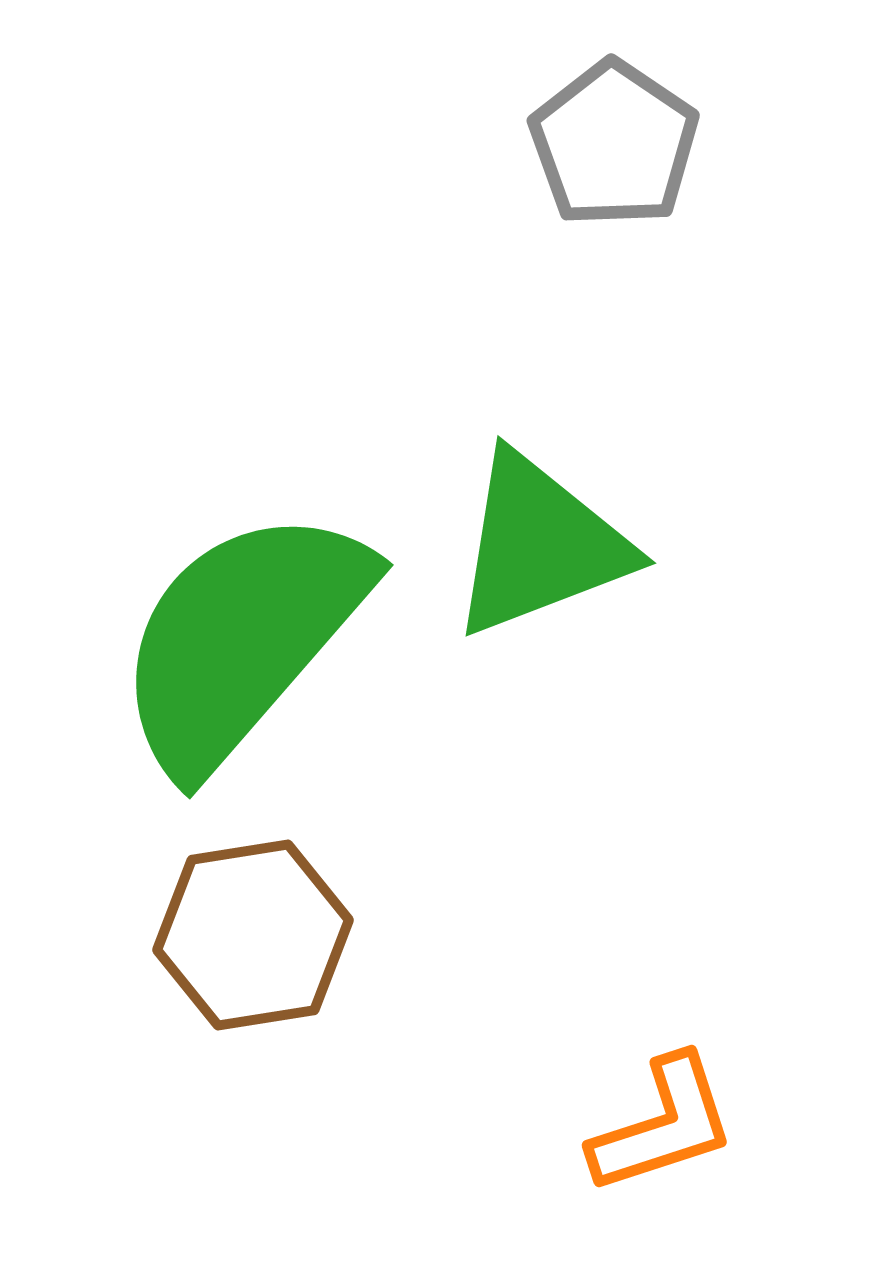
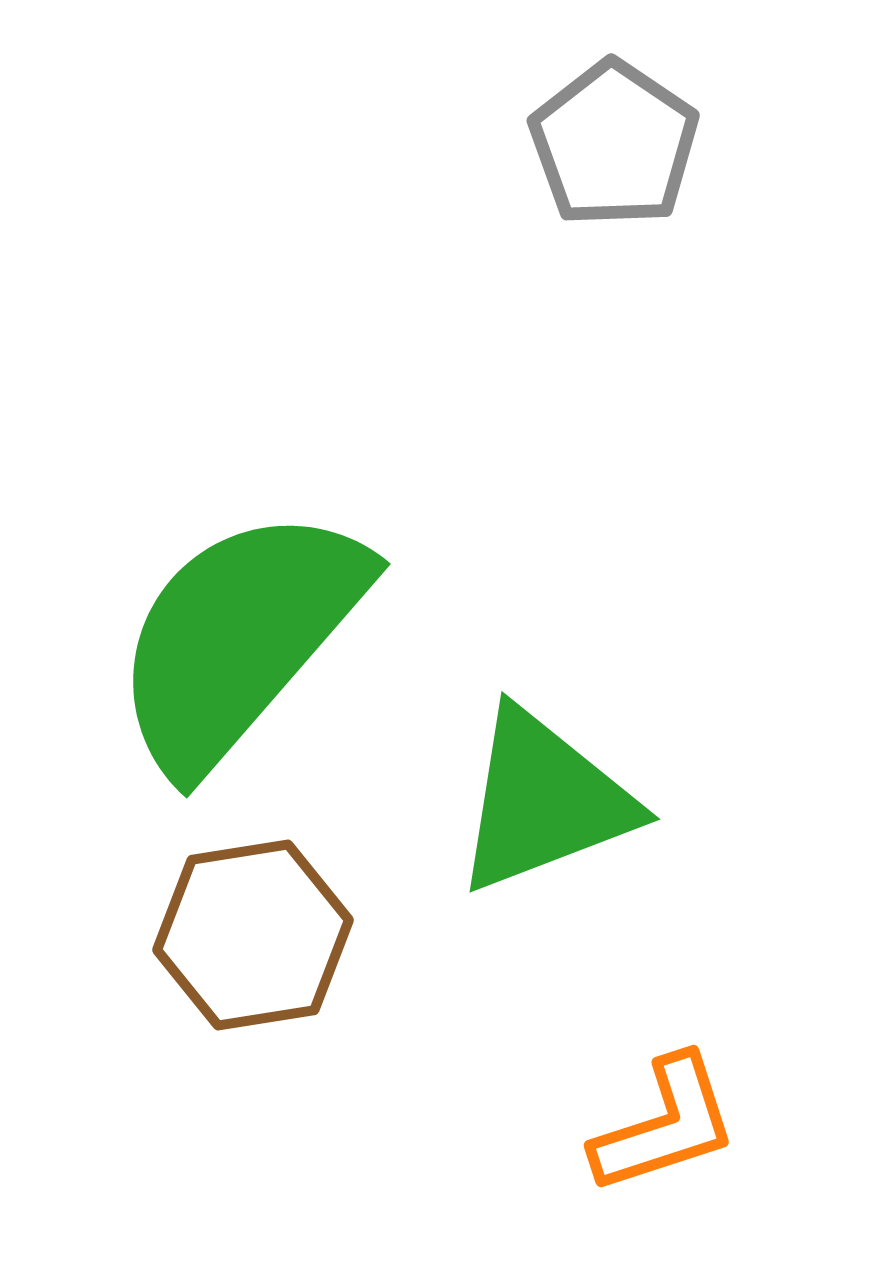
green triangle: moved 4 px right, 256 px down
green semicircle: moved 3 px left, 1 px up
orange L-shape: moved 2 px right
